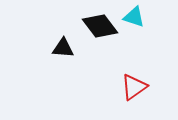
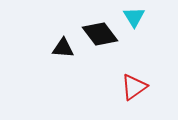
cyan triangle: rotated 40 degrees clockwise
black diamond: moved 8 px down
